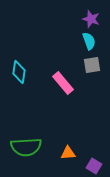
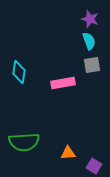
purple star: moved 1 px left
pink rectangle: rotated 60 degrees counterclockwise
green semicircle: moved 2 px left, 5 px up
